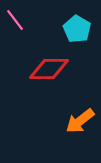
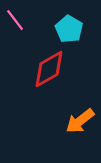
cyan pentagon: moved 8 px left
red diamond: rotated 30 degrees counterclockwise
